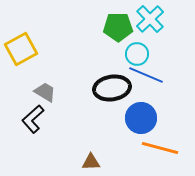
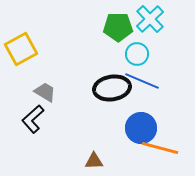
blue line: moved 4 px left, 6 px down
blue circle: moved 10 px down
brown triangle: moved 3 px right, 1 px up
